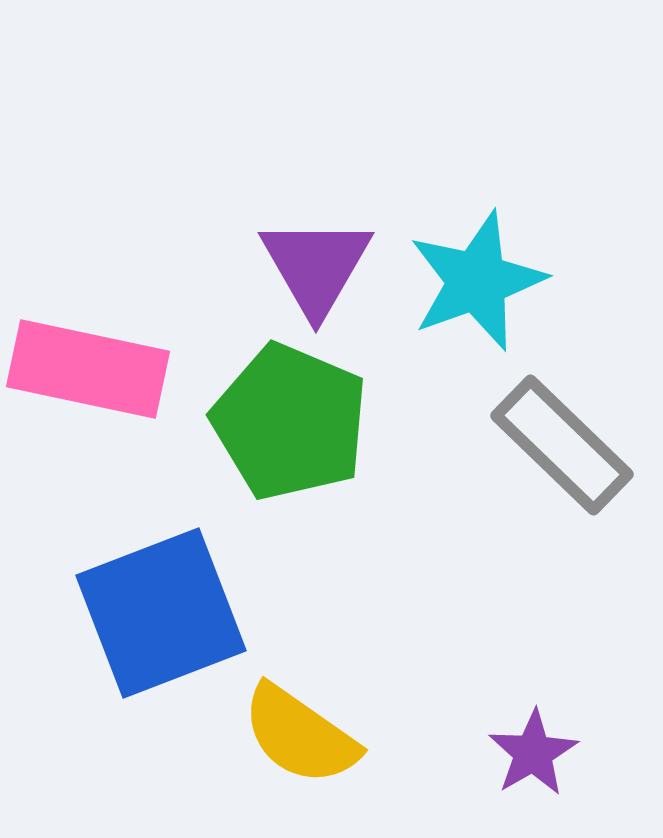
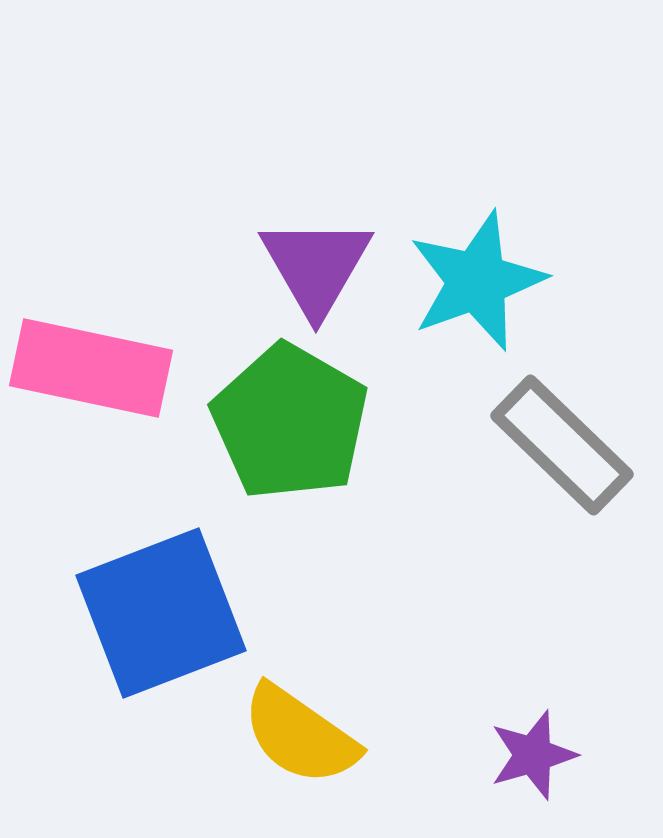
pink rectangle: moved 3 px right, 1 px up
green pentagon: rotated 7 degrees clockwise
purple star: moved 2 px down; rotated 14 degrees clockwise
